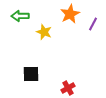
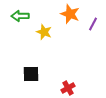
orange star: rotated 24 degrees counterclockwise
